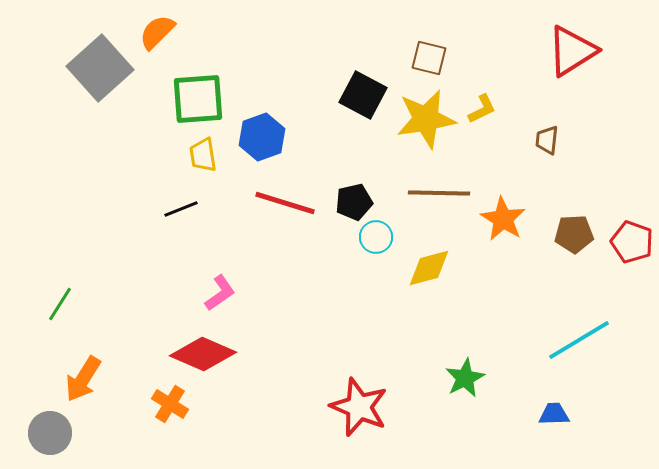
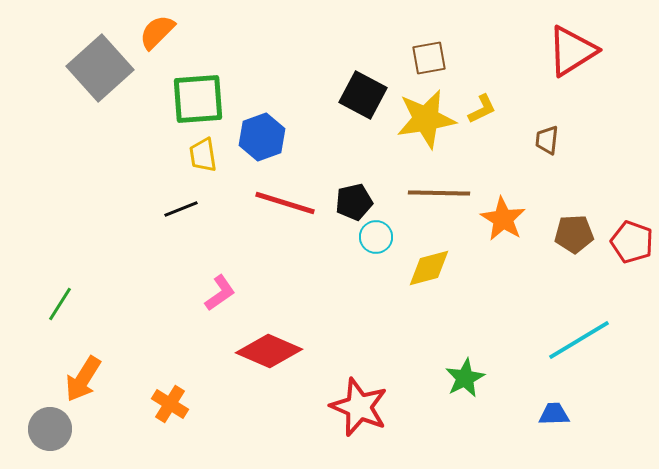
brown square: rotated 24 degrees counterclockwise
red diamond: moved 66 px right, 3 px up
gray circle: moved 4 px up
